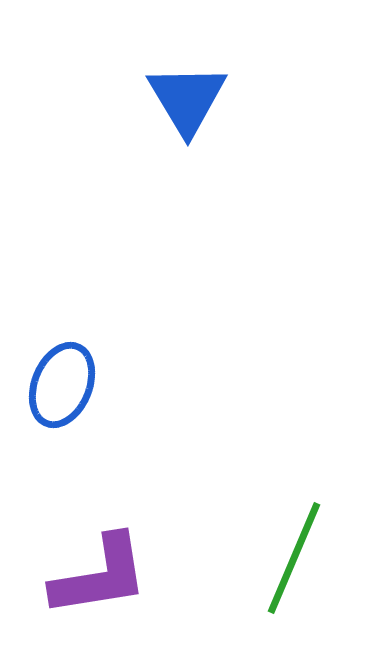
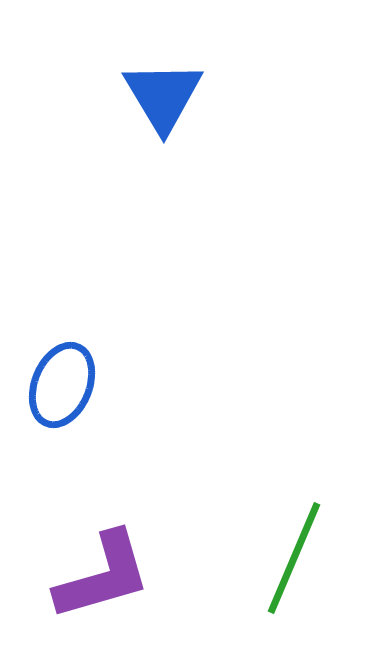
blue triangle: moved 24 px left, 3 px up
purple L-shape: moved 3 px right; rotated 7 degrees counterclockwise
